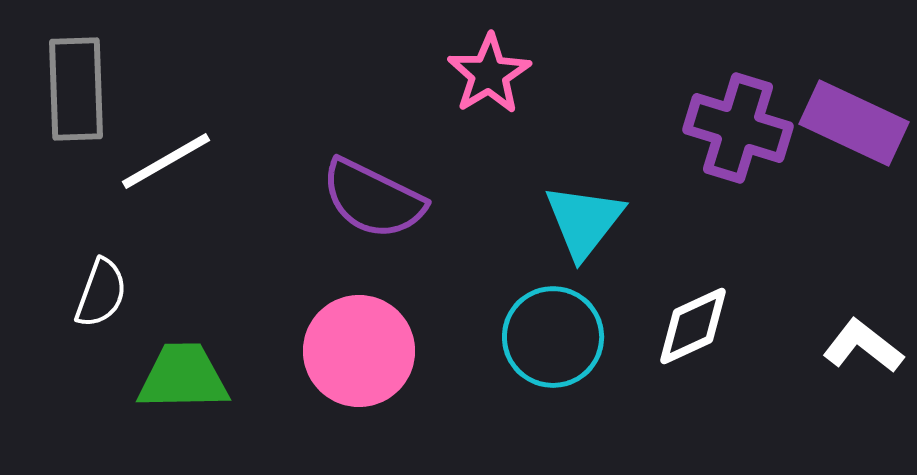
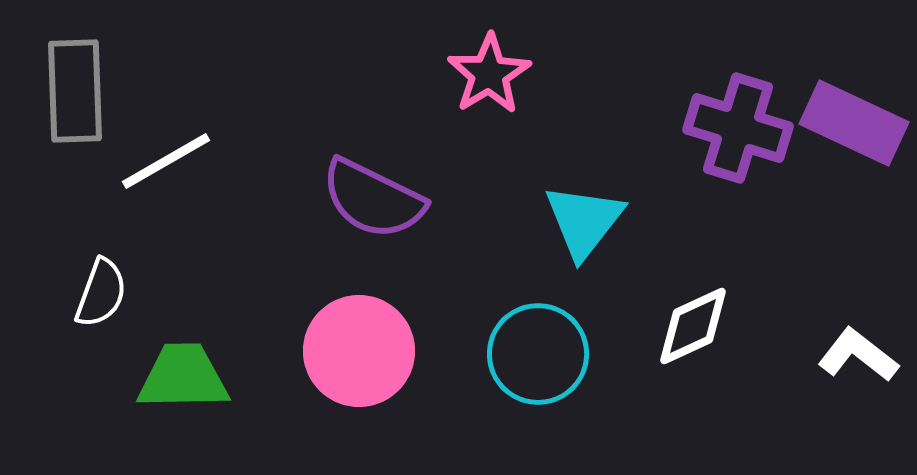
gray rectangle: moved 1 px left, 2 px down
cyan circle: moved 15 px left, 17 px down
white L-shape: moved 5 px left, 9 px down
